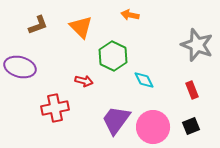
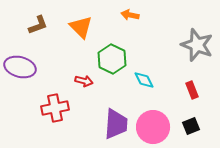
green hexagon: moved 1 px left, 3 px down
purple trapezoid: moved 4 px down; rotated 148 degrees clockwise
